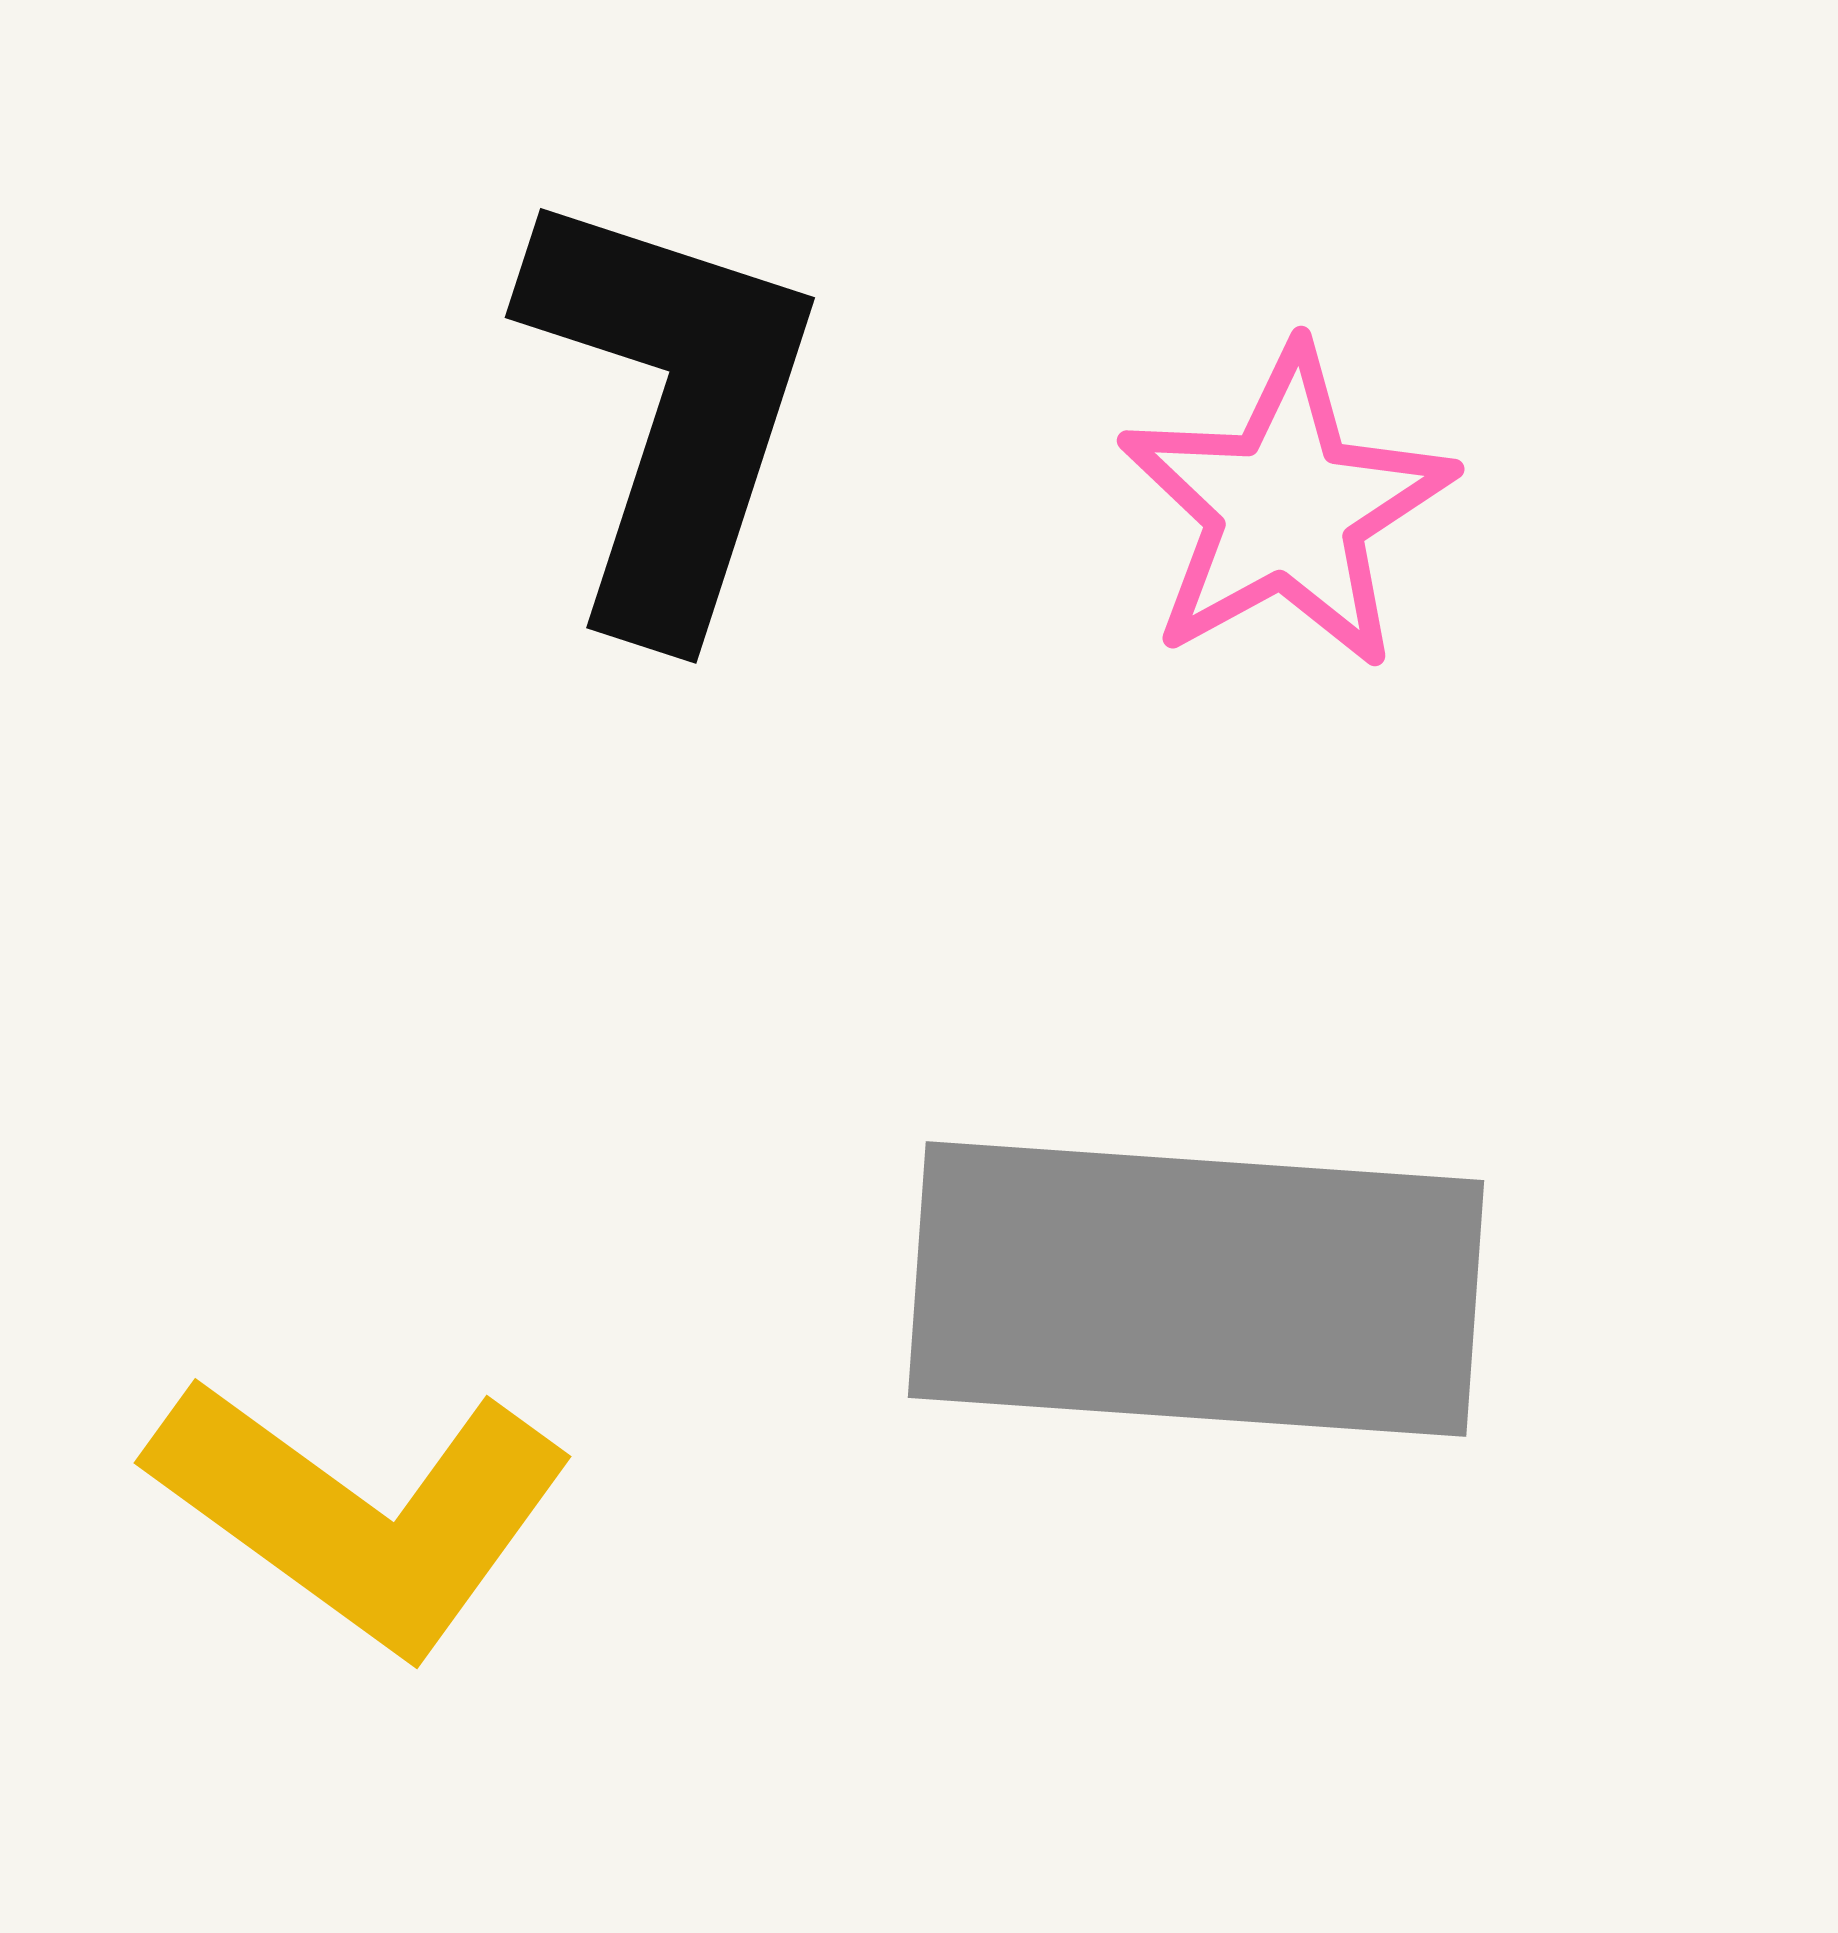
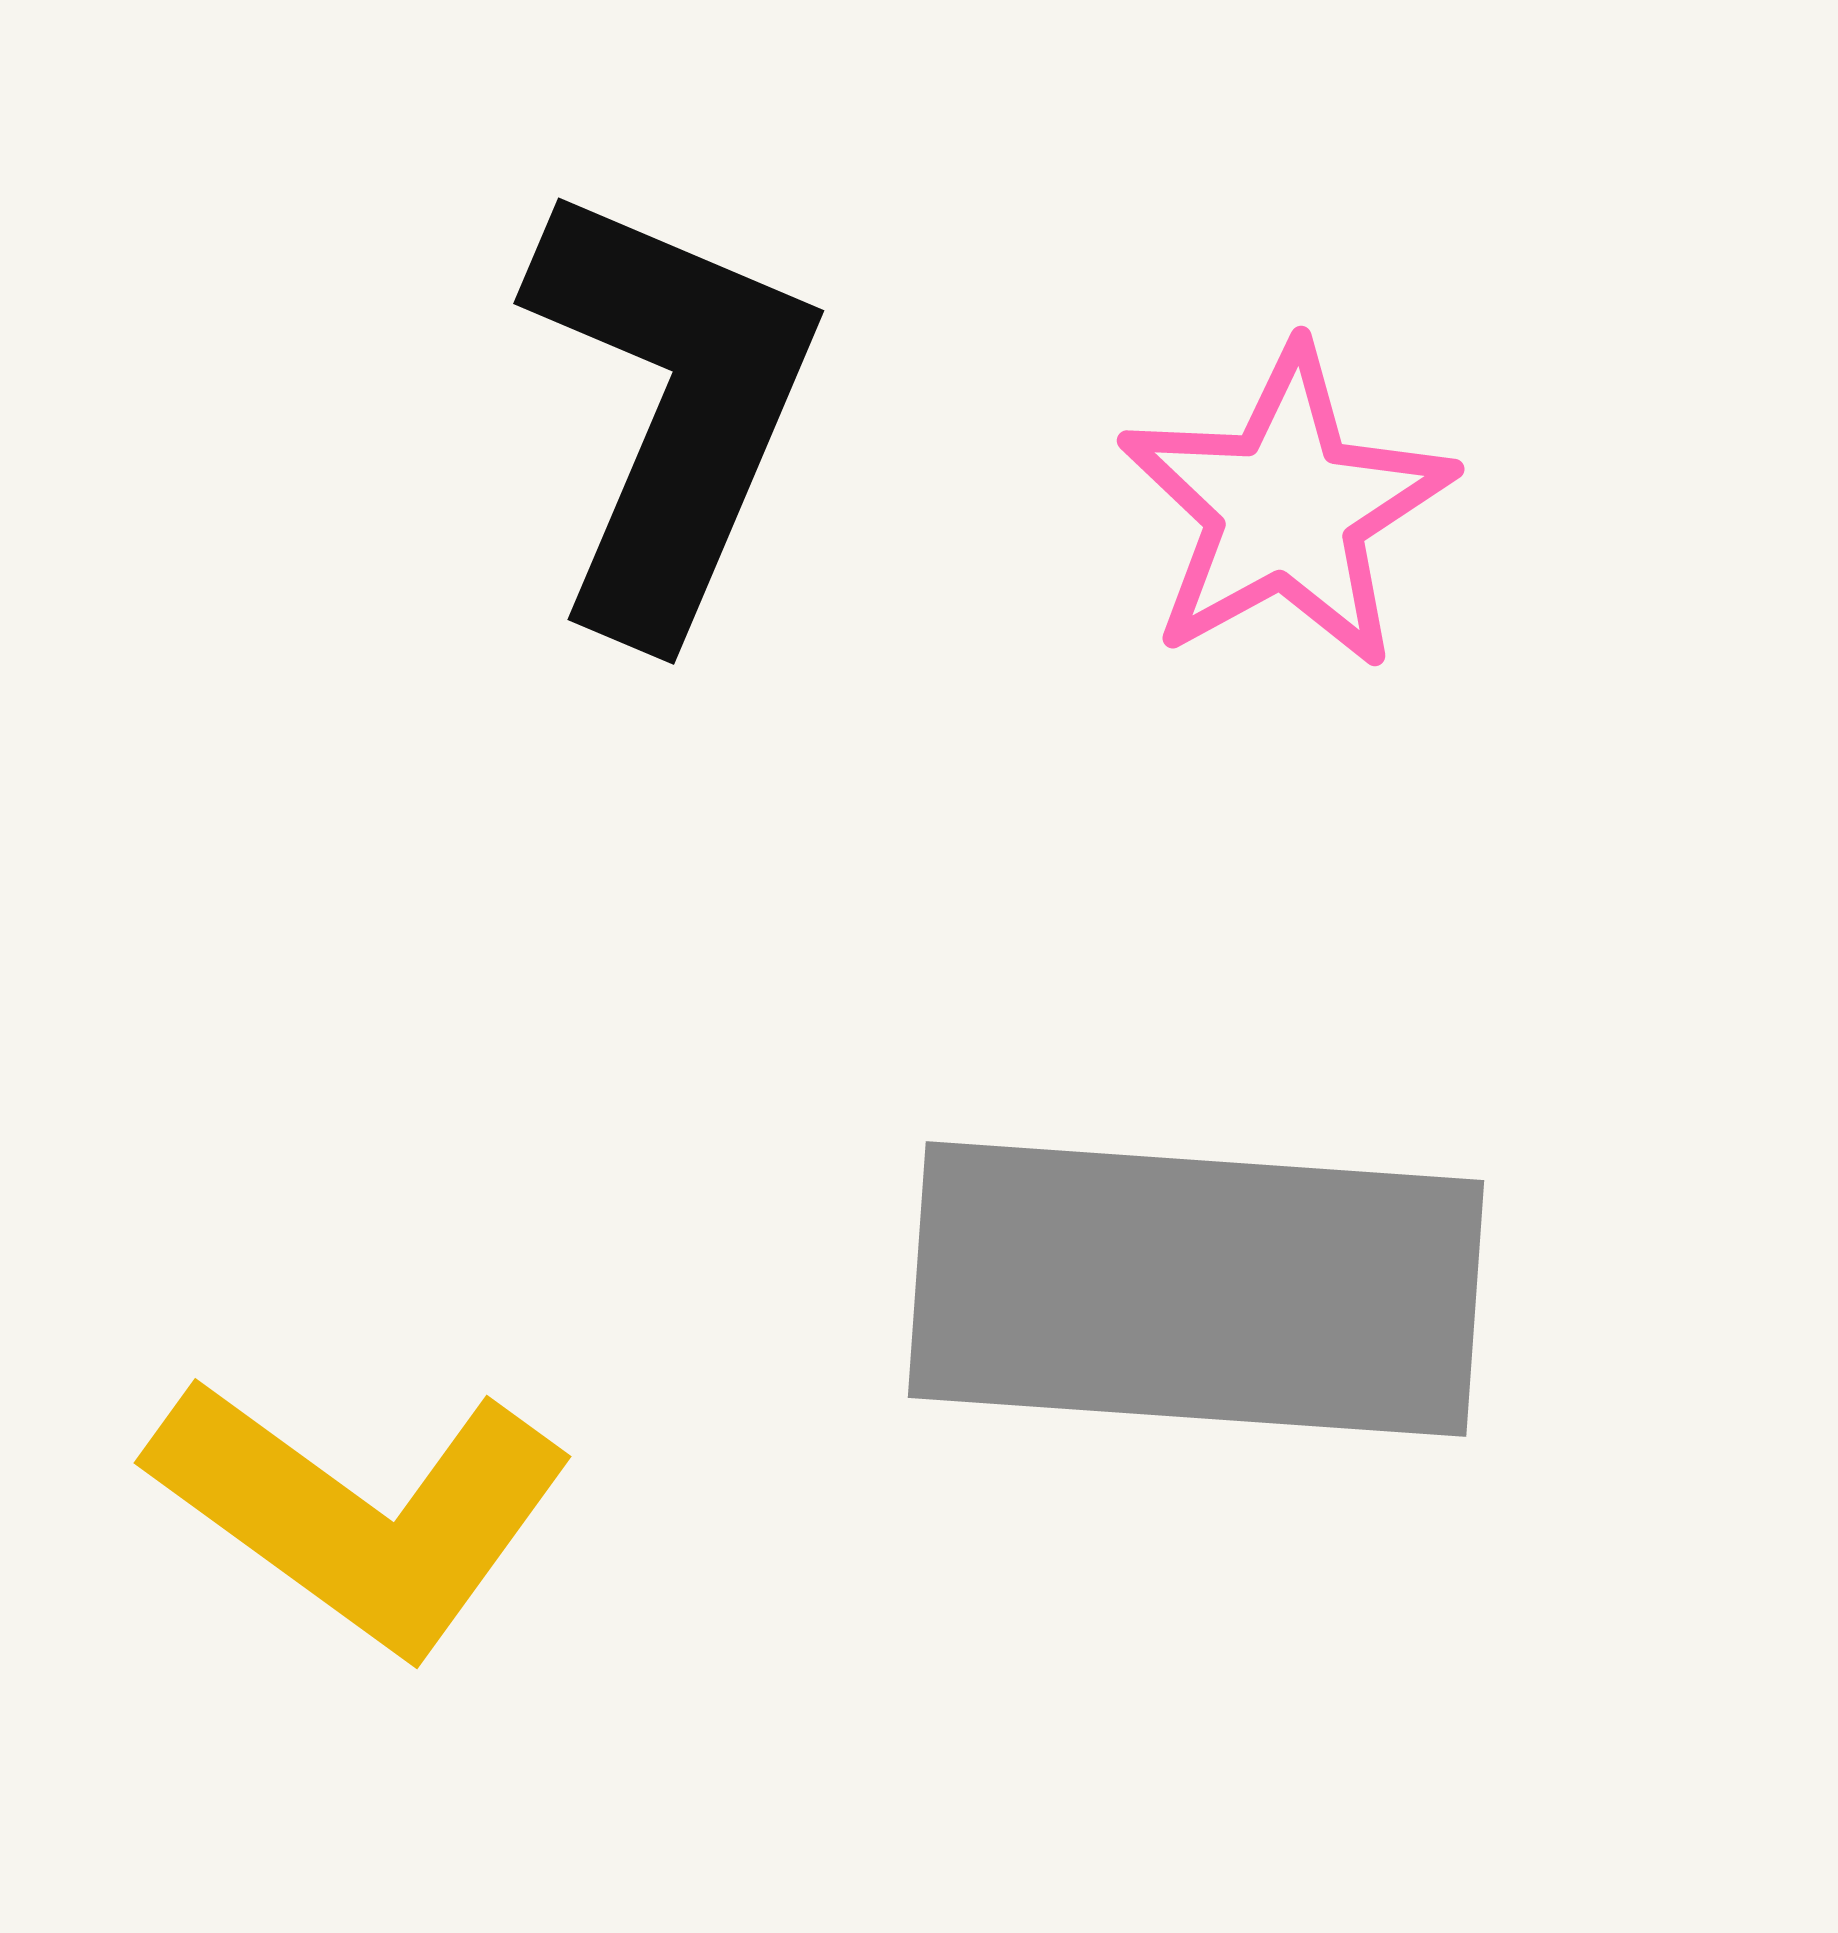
black L-shape: rotated 5 degrees clockwise
